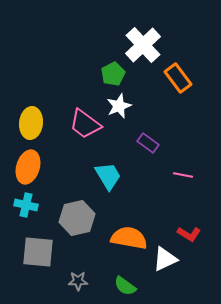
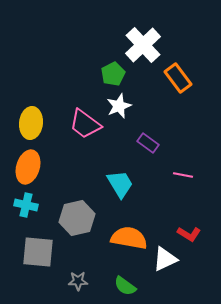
cyan trapezoid: moved 12 px right, 8 px down
